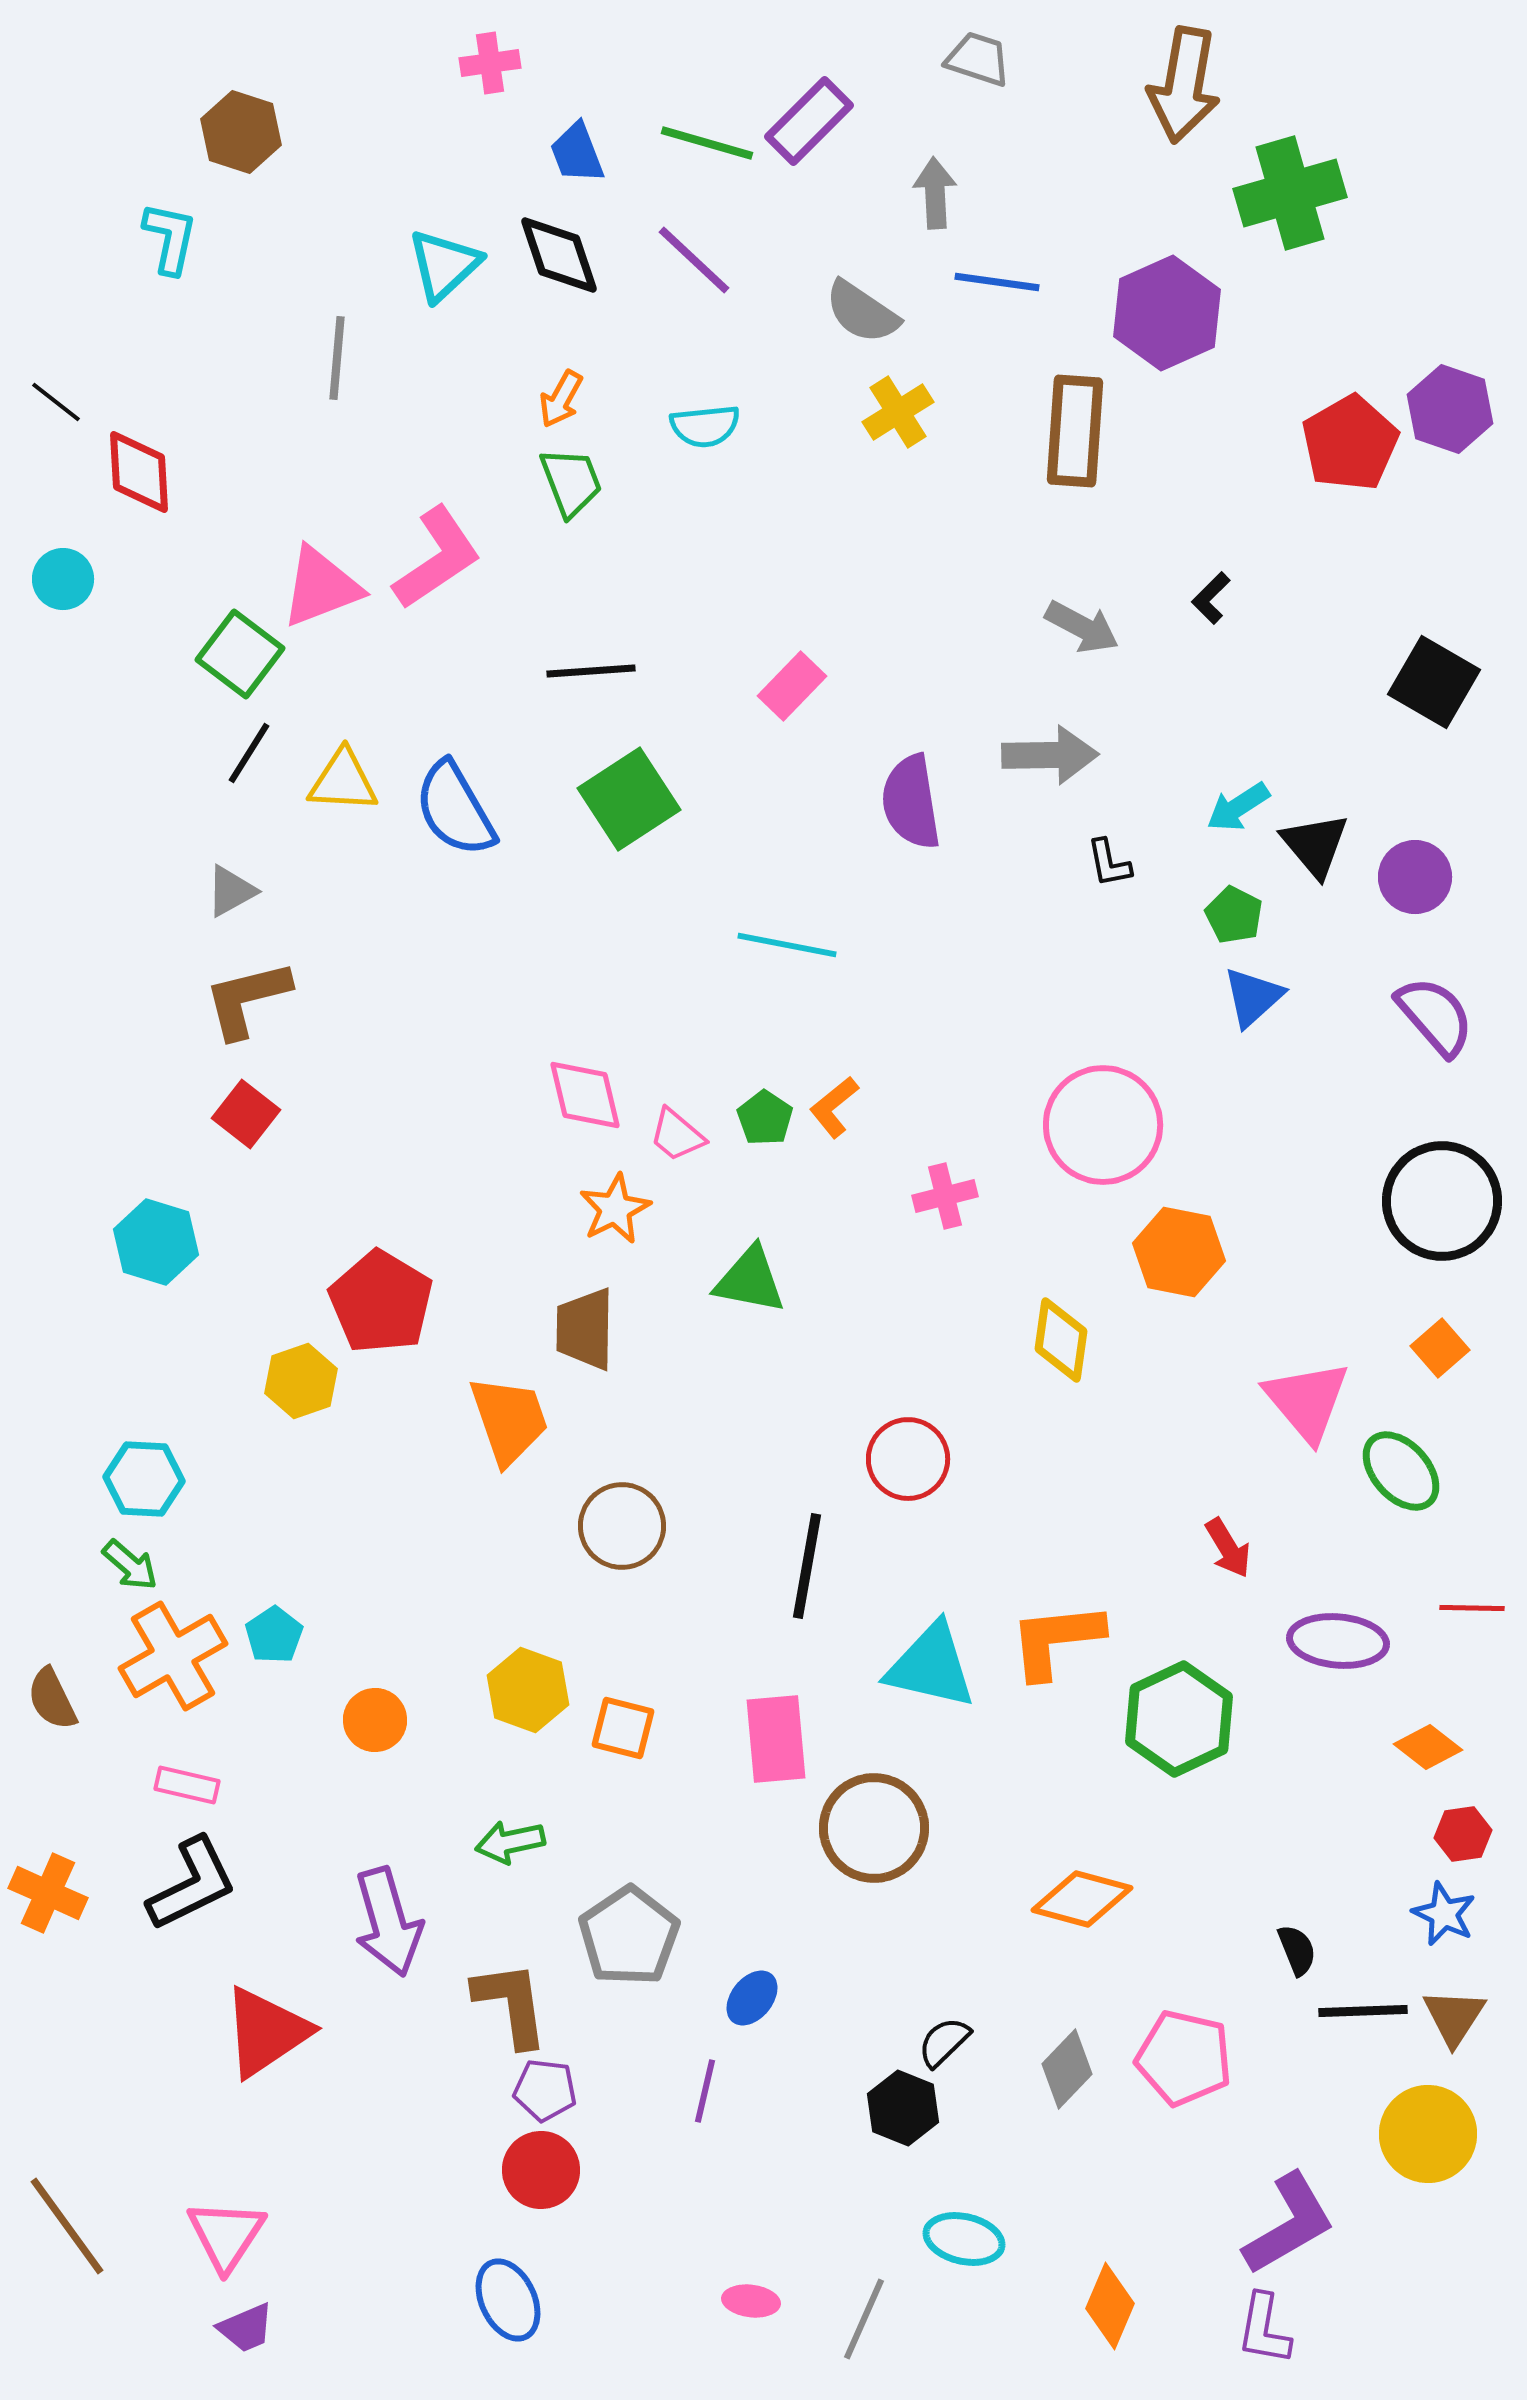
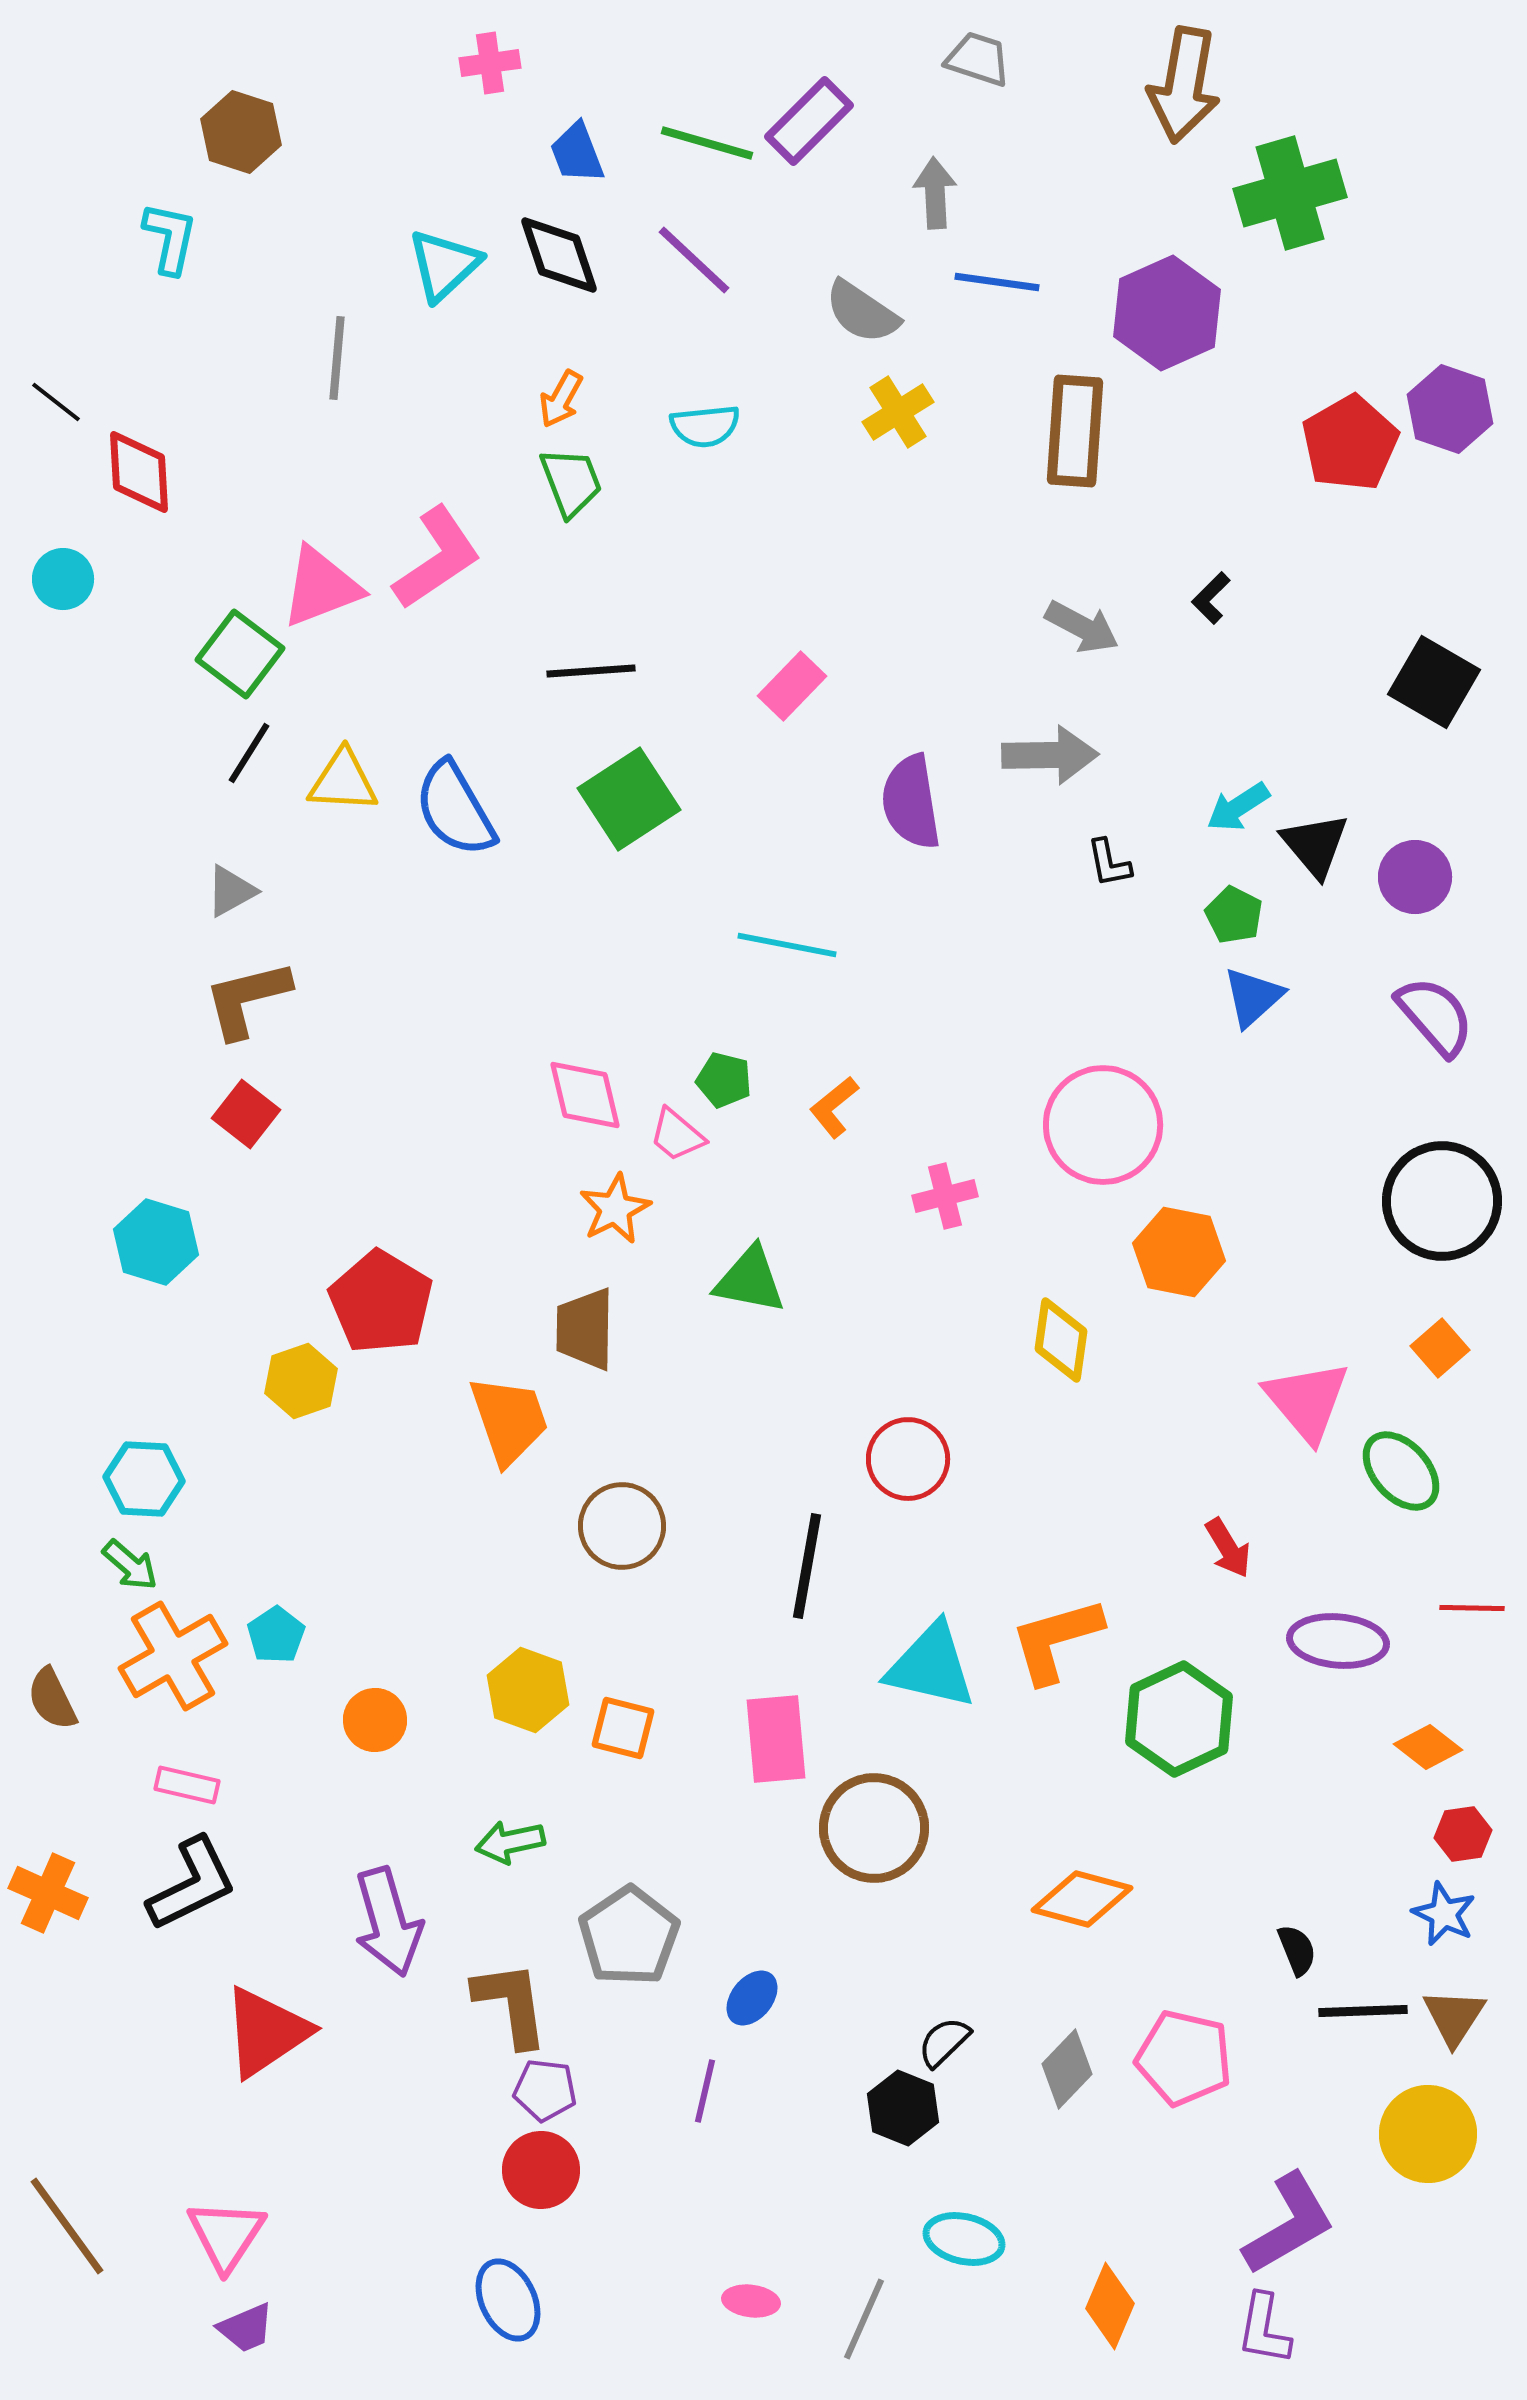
green pentagon at (765, 1118): moved 41 px left, 38 px up; rotated 20 degrees counterclockwise
cyan pentagon at (274, 1635): moved 2 px right
orange L-shape at (1056, 1640): rotated 10 degrees counterclockwise
